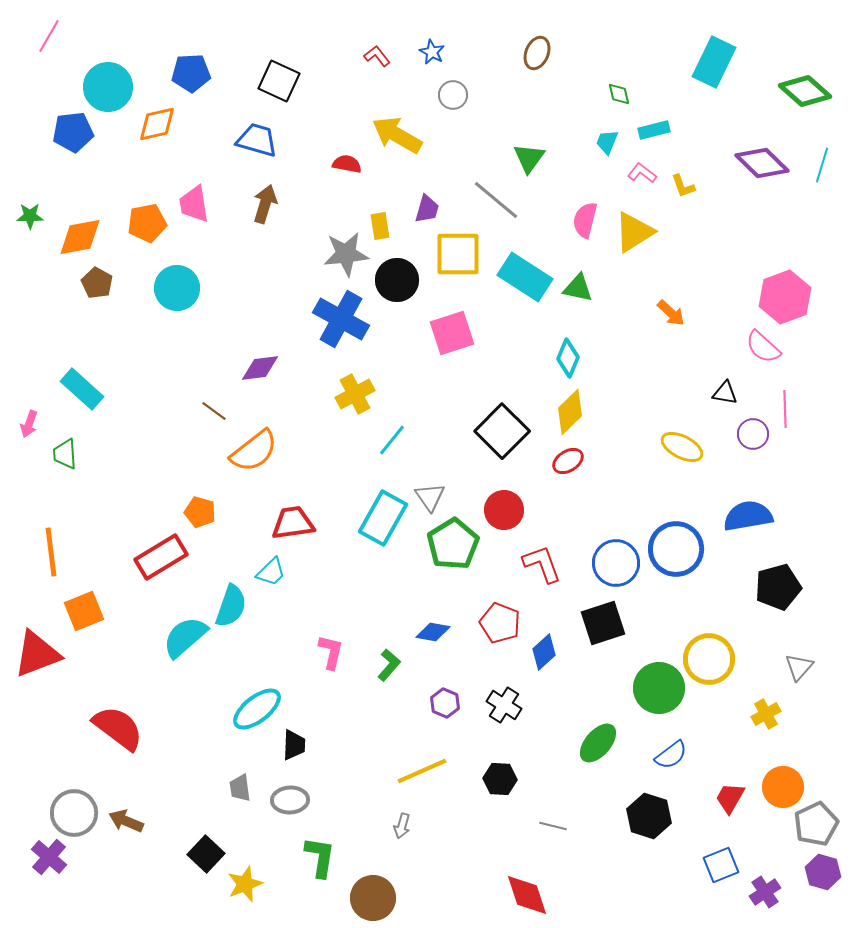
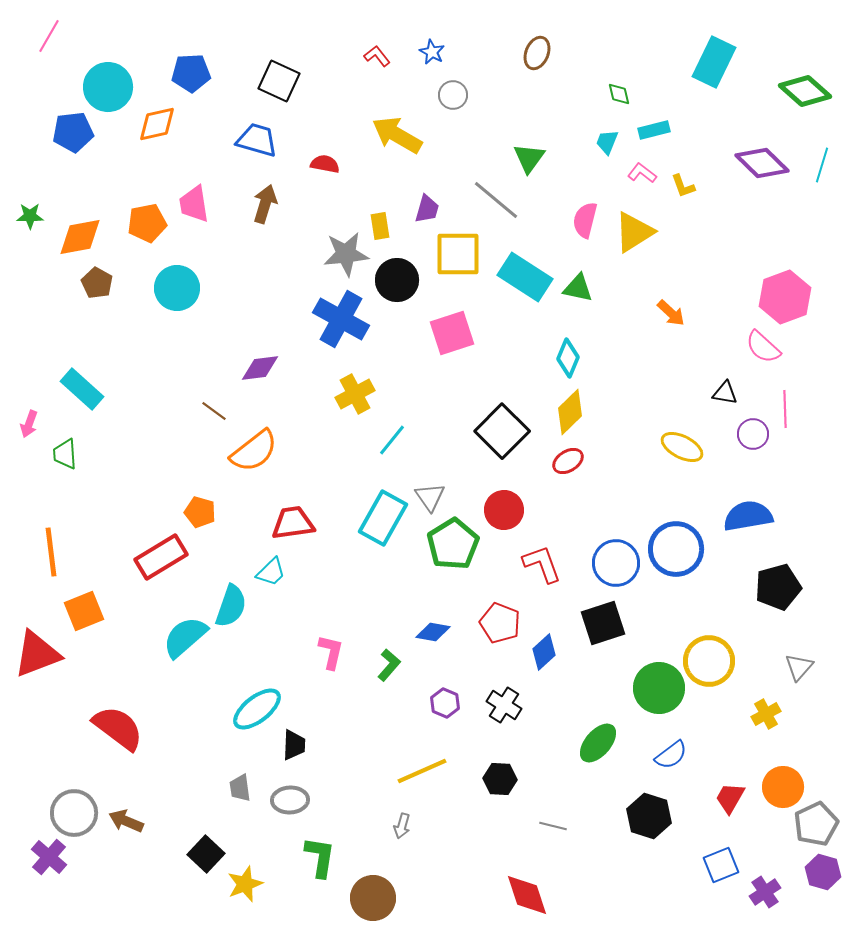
red semicircle at (347, 164): moved 22 px left
yellow circle at (709, 659): moved 2 px down
